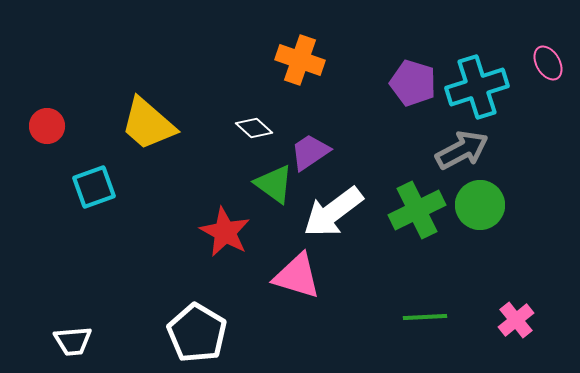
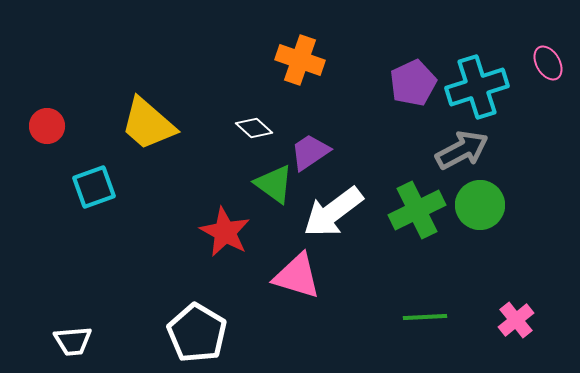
purple pentagon: rotated 30 degrees clockwise
